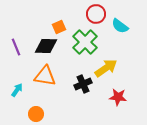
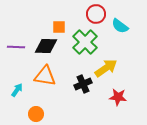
orange square: rotated 24 degrees clockwise
purple line: rotated 66 degrees counterclockwise
